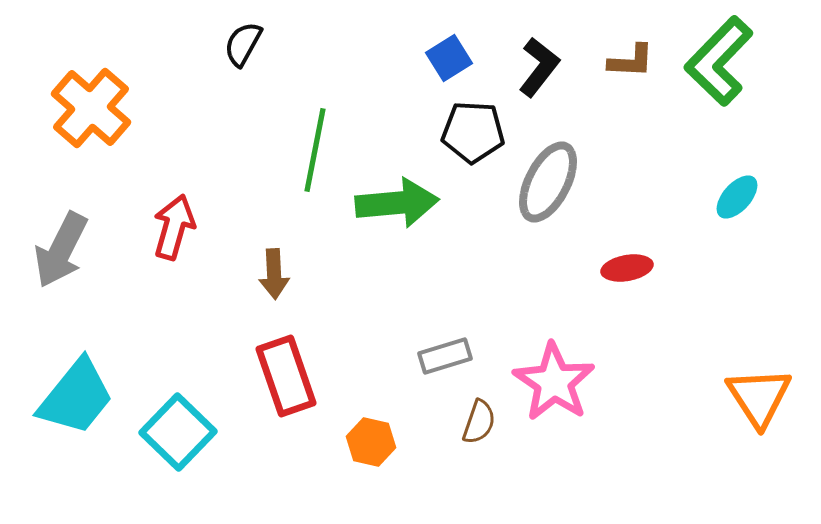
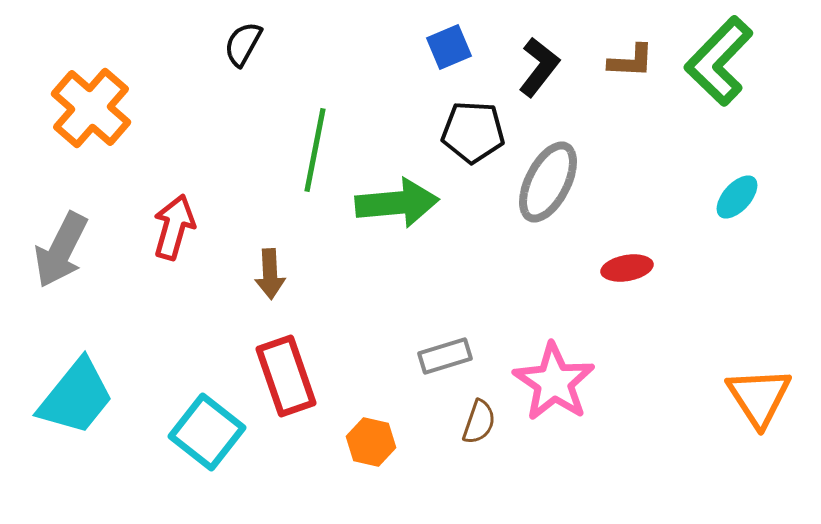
blue square: moved 11 px up; rotated 9 degrees clockwise
brown arrow: moved 4 px left
cyan square: moved 29 px right; rotated 6 degrees counterclockwise
